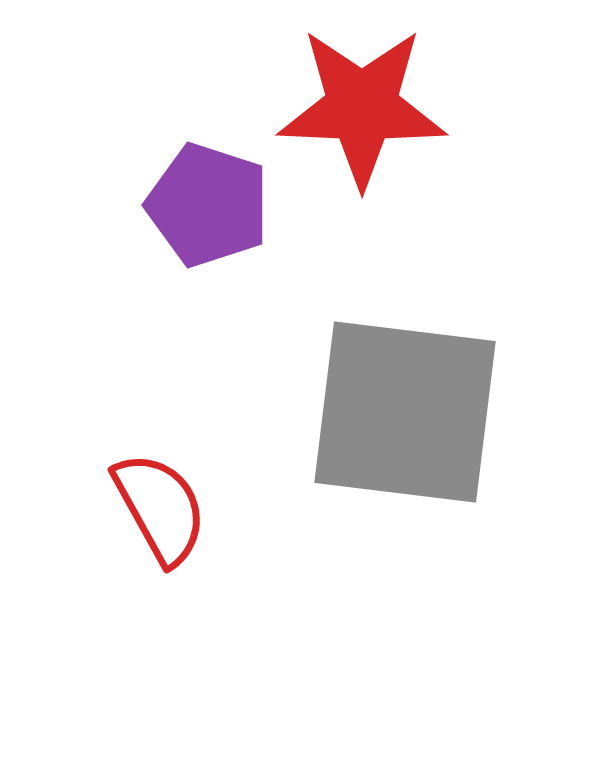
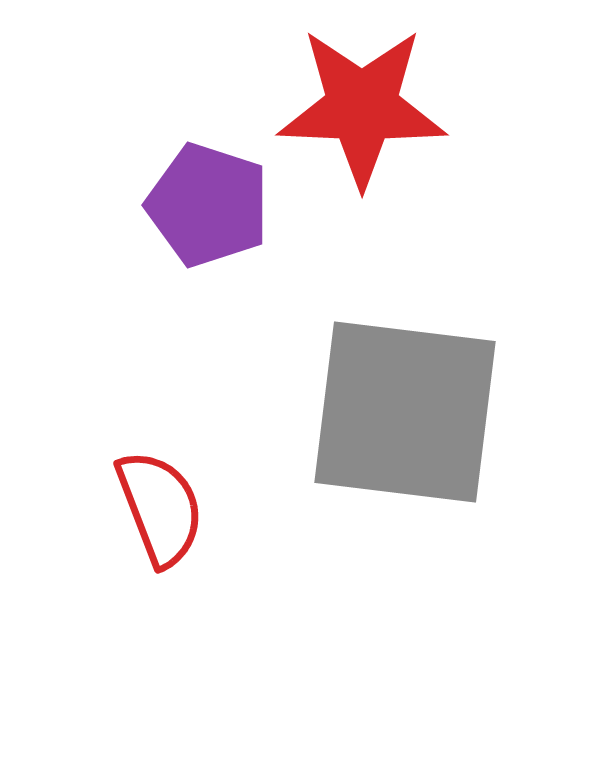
red semicircle: rotated 8 degrees clockwise
